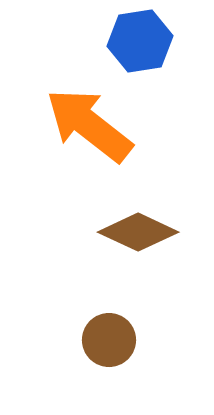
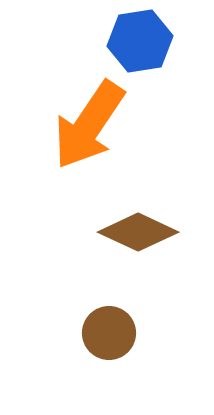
orange arrow: rotated 94 degrees counterclockwise
brown circle: moved 7 px up
